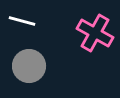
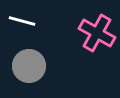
pink cross: moved 2 px right
